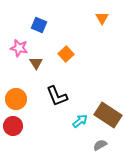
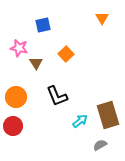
blue square: moved 4 px right; rotated 35 degrees counterclockwise
orange circle: moved 2 px up
brown rectangle: rotated 40 degrees clockwise
